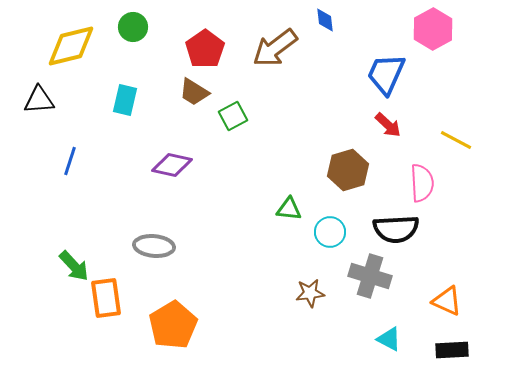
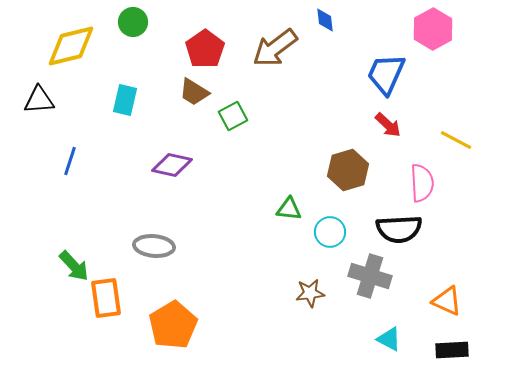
green circle: moved 5 px up
black semicircle: moved 3 px right
